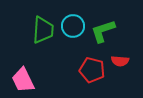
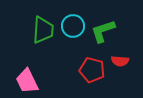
pink trapezoid: moved 4 px right, 1 px down
